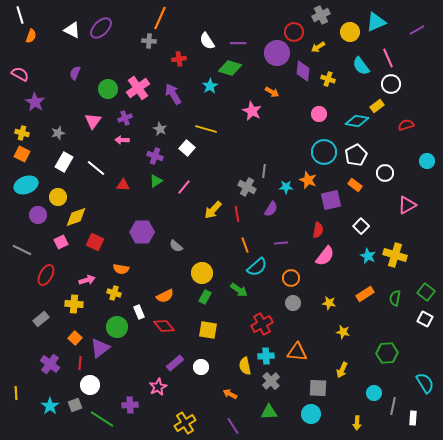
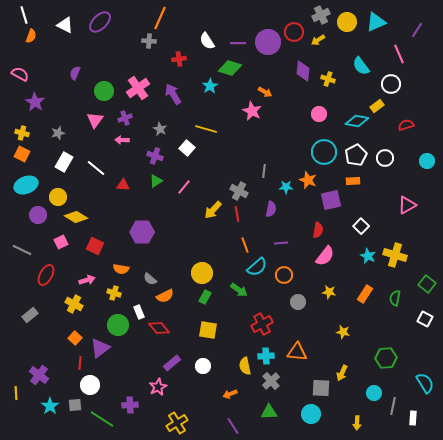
white line at (20, 15): moved 4 px right
purple ellipse at (101, 28): moved 1 px left, 6 px up
white triangle at (72, 30): moved 7 px left, 5 px up
purple line at (417, 30): rotated 28 degrees counterclockwise
yellow circle at (350, 32): moved 3 px left, 10 px up
yellow arrow at (318, 47): moved 7 px up
purple circle at (277, 53): moved 9 px left, 11 px up
pink line at (388, 58): moved 11 px right, 4 px up
green circle at (108, 89): moved 4 px left, 2 px down
orange arrow at (272, 92): moved 7 px left
pink triangle at (93, 121): moved 2 px right, 1 px up
white circle at (385, 173): moved 15 px up
orange rectangle at (355, 185): moved 2 px left, 4 px up; rotated 40 degrees counterclockwise
gray cross at (247, 187): moved 8 px left, 4 px down
purple semicircle at (271, 209): rotated 21 degrees counterclockwise
yellow diamond at (76, 217): rotated 50 degrees clockwise
red square at (95, 242): moved 4 px down
gray semicircle at (176, 246): moved 26 px left, 33 px down
orange circle at (291, 278): moved 7 px left, 3 px up
green square at (426, 292): moved 1 px right, 8 px up
orange rectangle at (365, 294): rotated 24 degrees counterclockwise
gray circle at (293, 303): moved 5 px right, 1 px up
yellow star at (329, 303): moved 11 px up
yellow cross at (74, 304): rotated 24 degrees clockwise
gray rectangle at (41, 319): moved 11 px left, 4 px up
red diamond at (164, 326): moved 5 px left, 2 px down
green circle at (117, 327): moved 1 px right, 2 px up
green hexagon at (387, 353): moved 1 px left, 5 px down
purple rectangle at (175, 363): moved 3 px left
purple cross at (50, 364): moved 11 px left, 11 px down
white circle at (201, 367): moved 2 px right, 1 px up
yellow arrow at (342, 370): moved 3 px down
gray square at (318, 388): moved 3 px right
orange arrow at (230, 394): rotated 48 degrees counterclockwise
gray square at (75, 405): rotated 16 degrees clockwise
yellow cross at (185, 423): moved 8 px left
